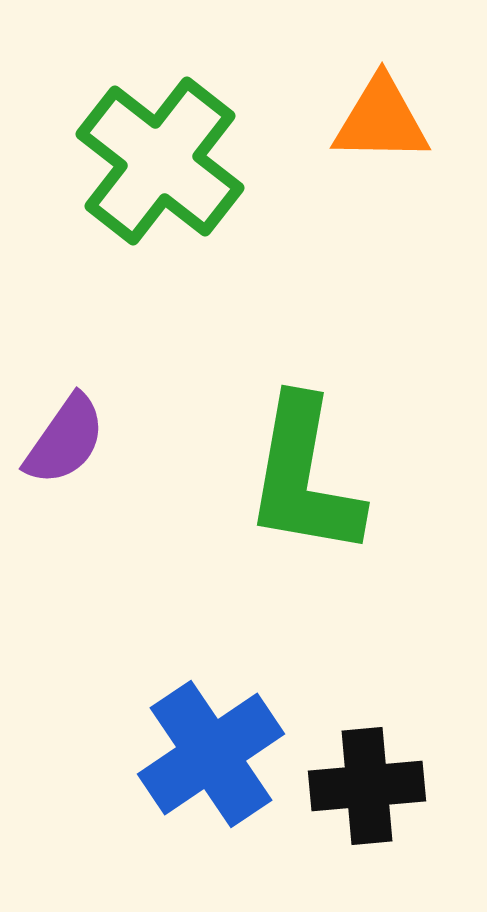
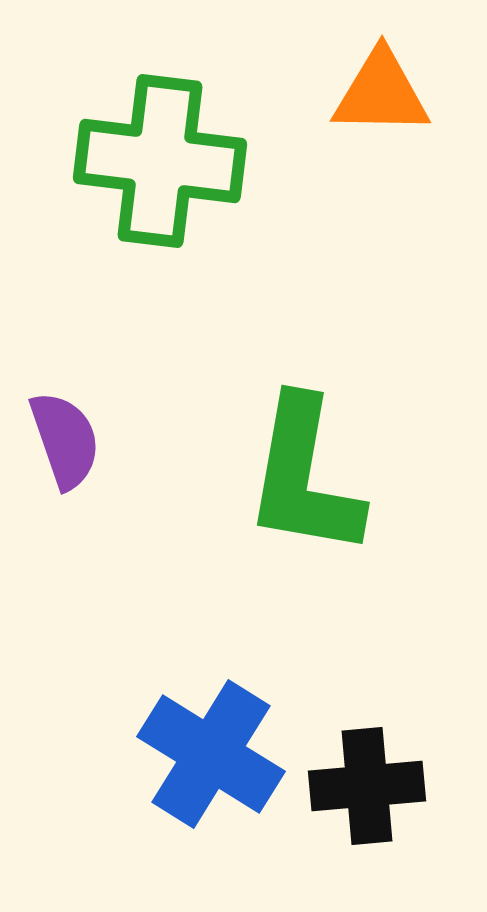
orange triangle: moved 27 px up
green cross: rotated 31 degrees counterclockwise
purple semicircle: rotated 54 degrees counterclockwise
blue cross: rotated 24 degrees counterclockwise
